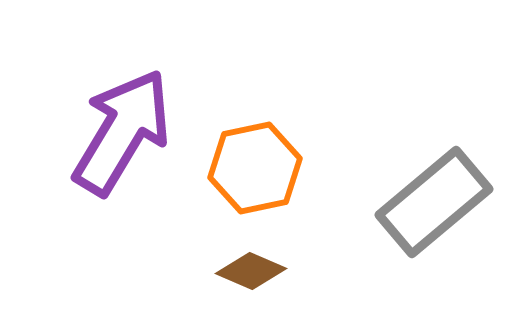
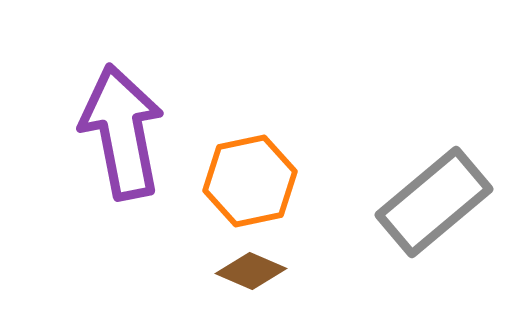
purple arrow: rotated 42 degrees counterclockwise
orange hexagon: moved 5 px left, 13 px down
